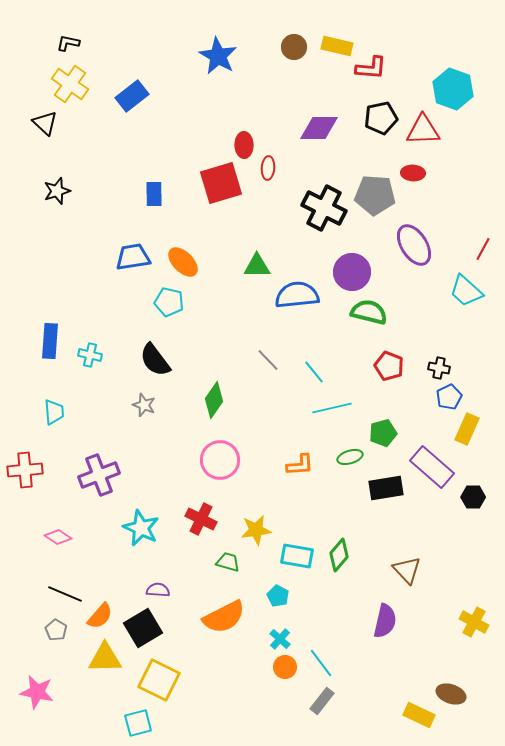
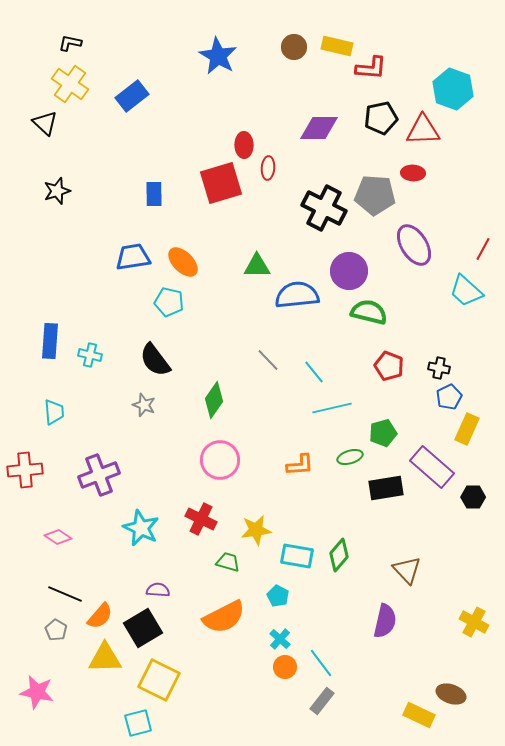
black L-shape at (68, 43): moved 2 px right
purple circle at (352, 272): moved 3 px left, 1 px up
